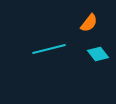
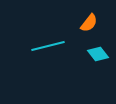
cyan line: moved 1 px left, 3 px up
